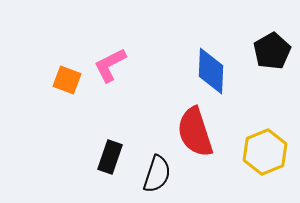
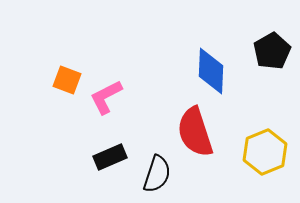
pink L-shape: moved 4 px left, 32 px down
black rectangle: rotated 48 degrees clockwise
